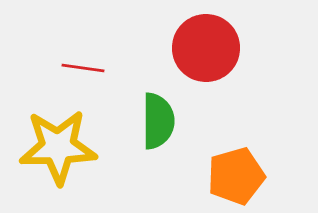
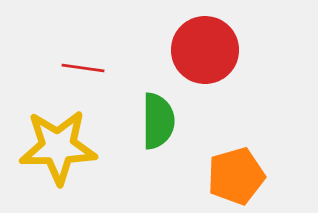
red circle: moved 1 px left, 2 px down
